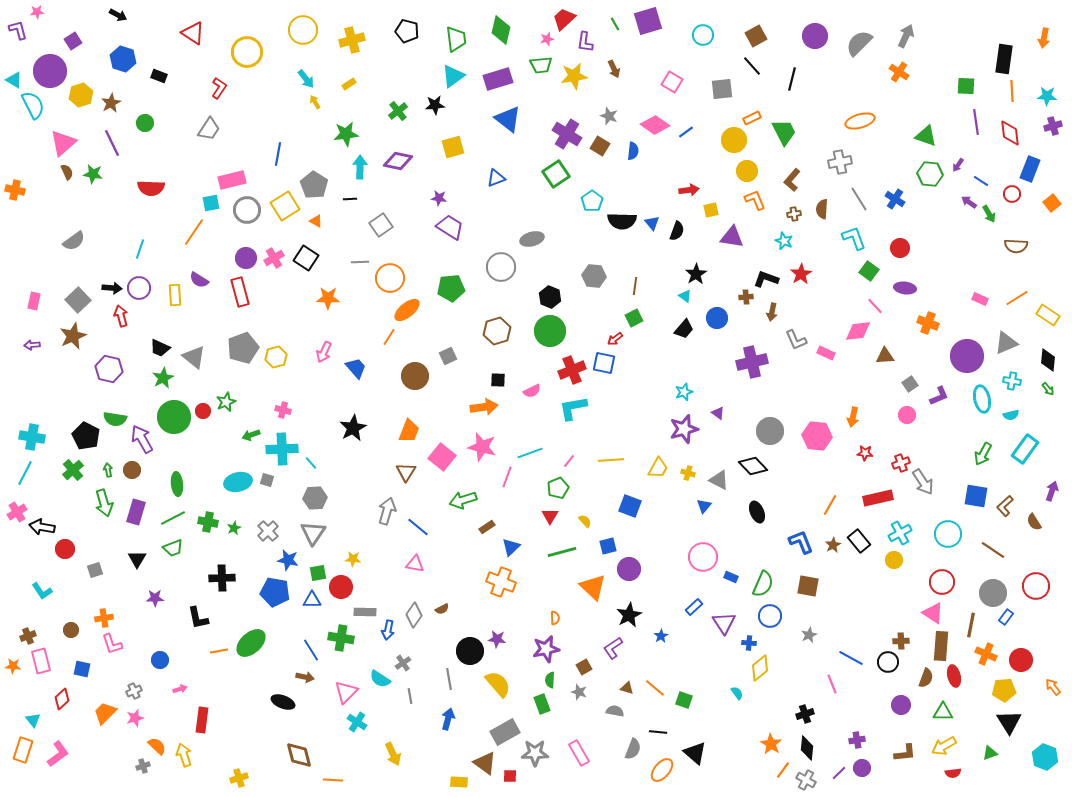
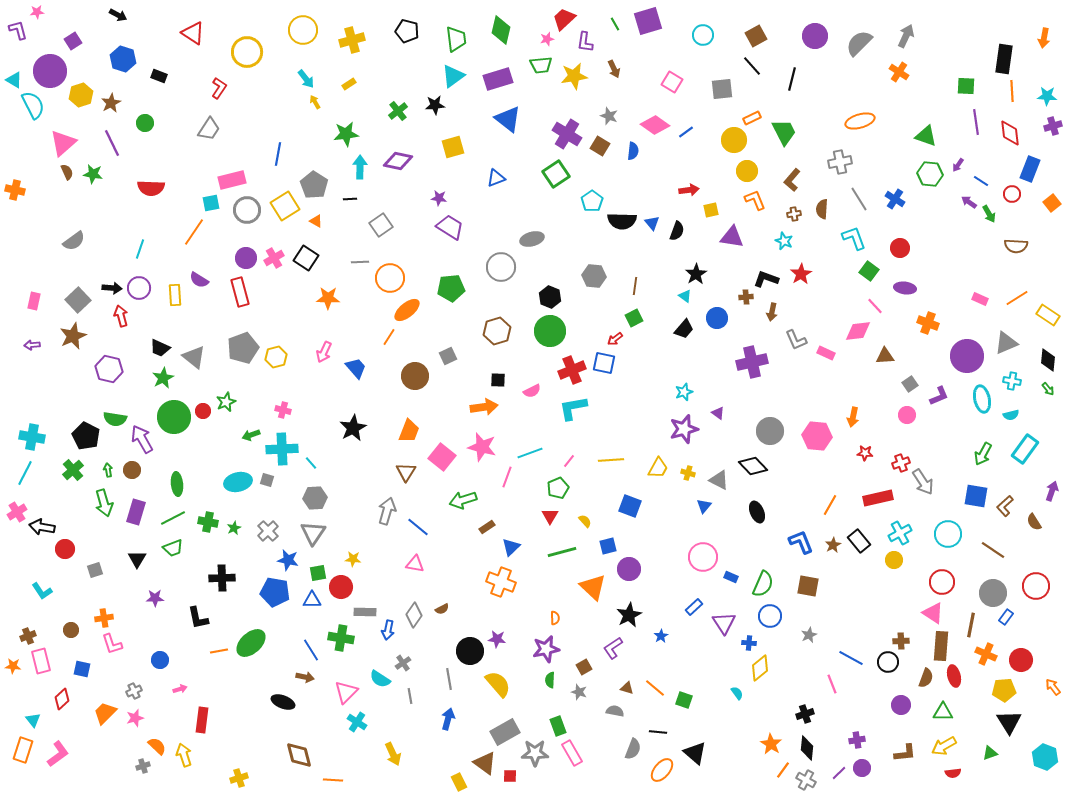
green rectangle at (542, 704): moved 16 px right, 22 px down
pink rectangle at (579, 753): moved 7 px left
yellow rectangle at (459, 782): rotated 60 degrees clockwise
